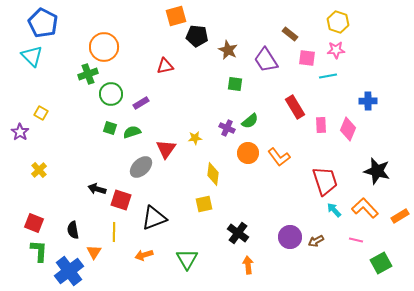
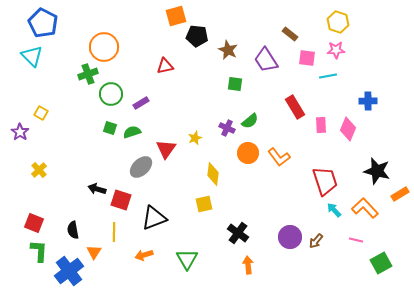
yellow star at (195, 138): rotated 16 degrees counterclockwise
orange rectangle at (400, 216): moved 22 px up
brown arrow at (316, 241): rotated 21 degrees counterclockwise
